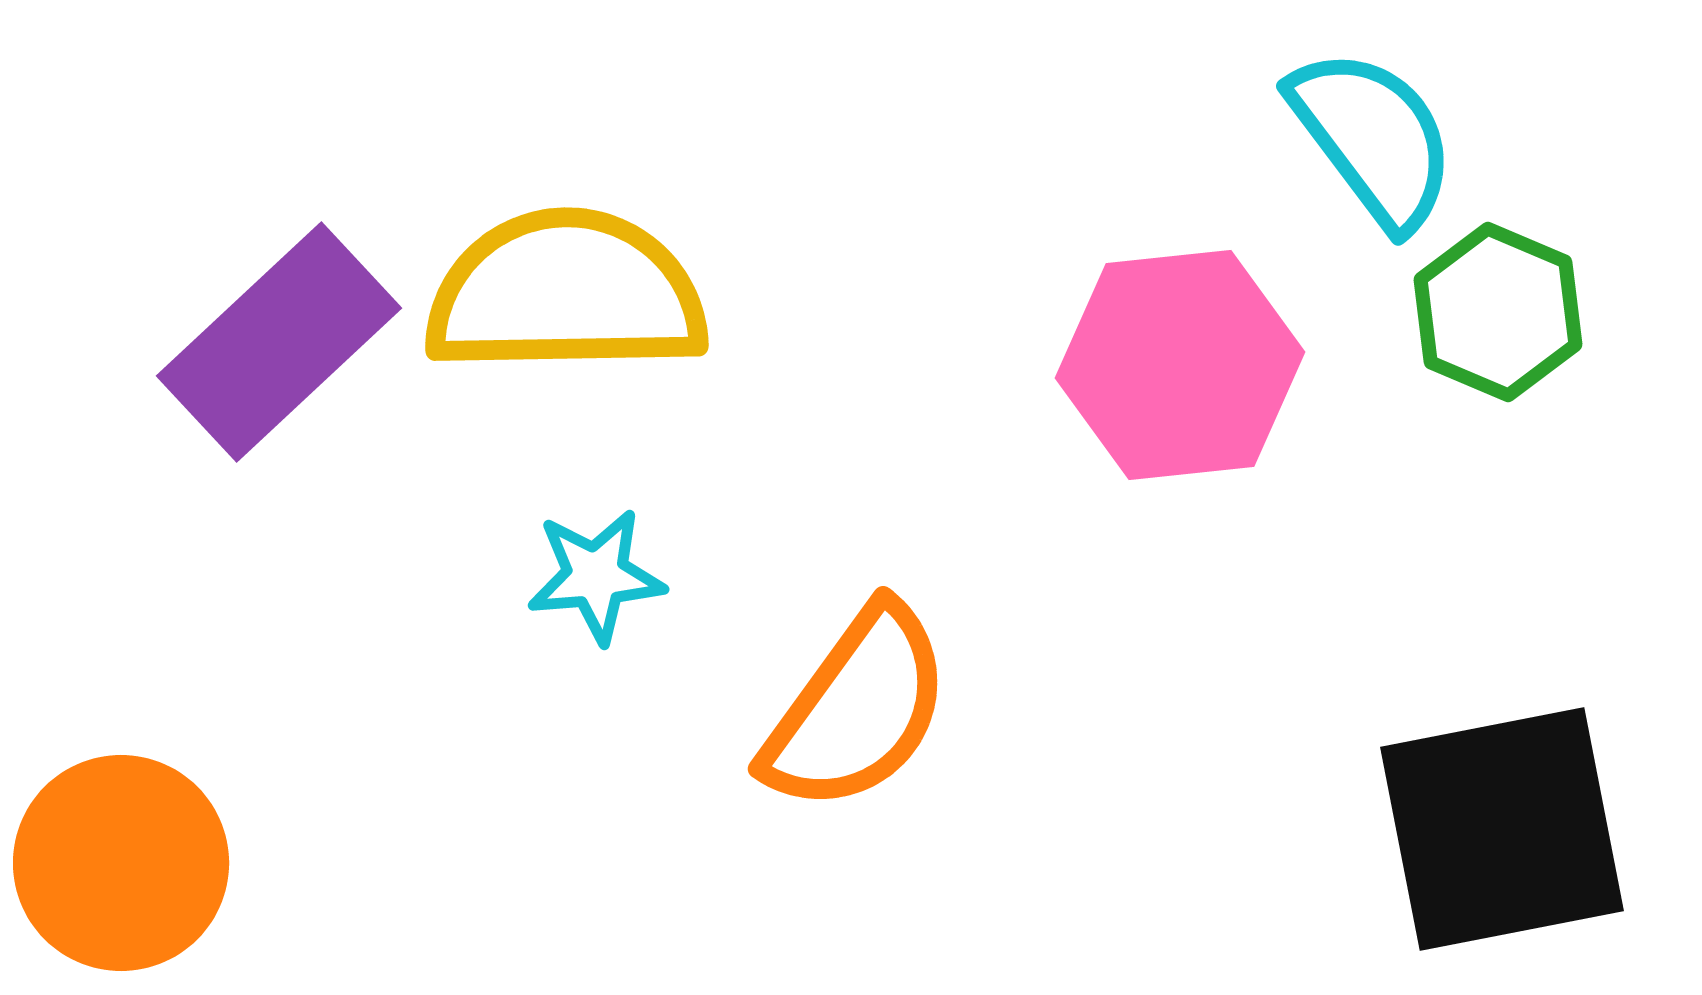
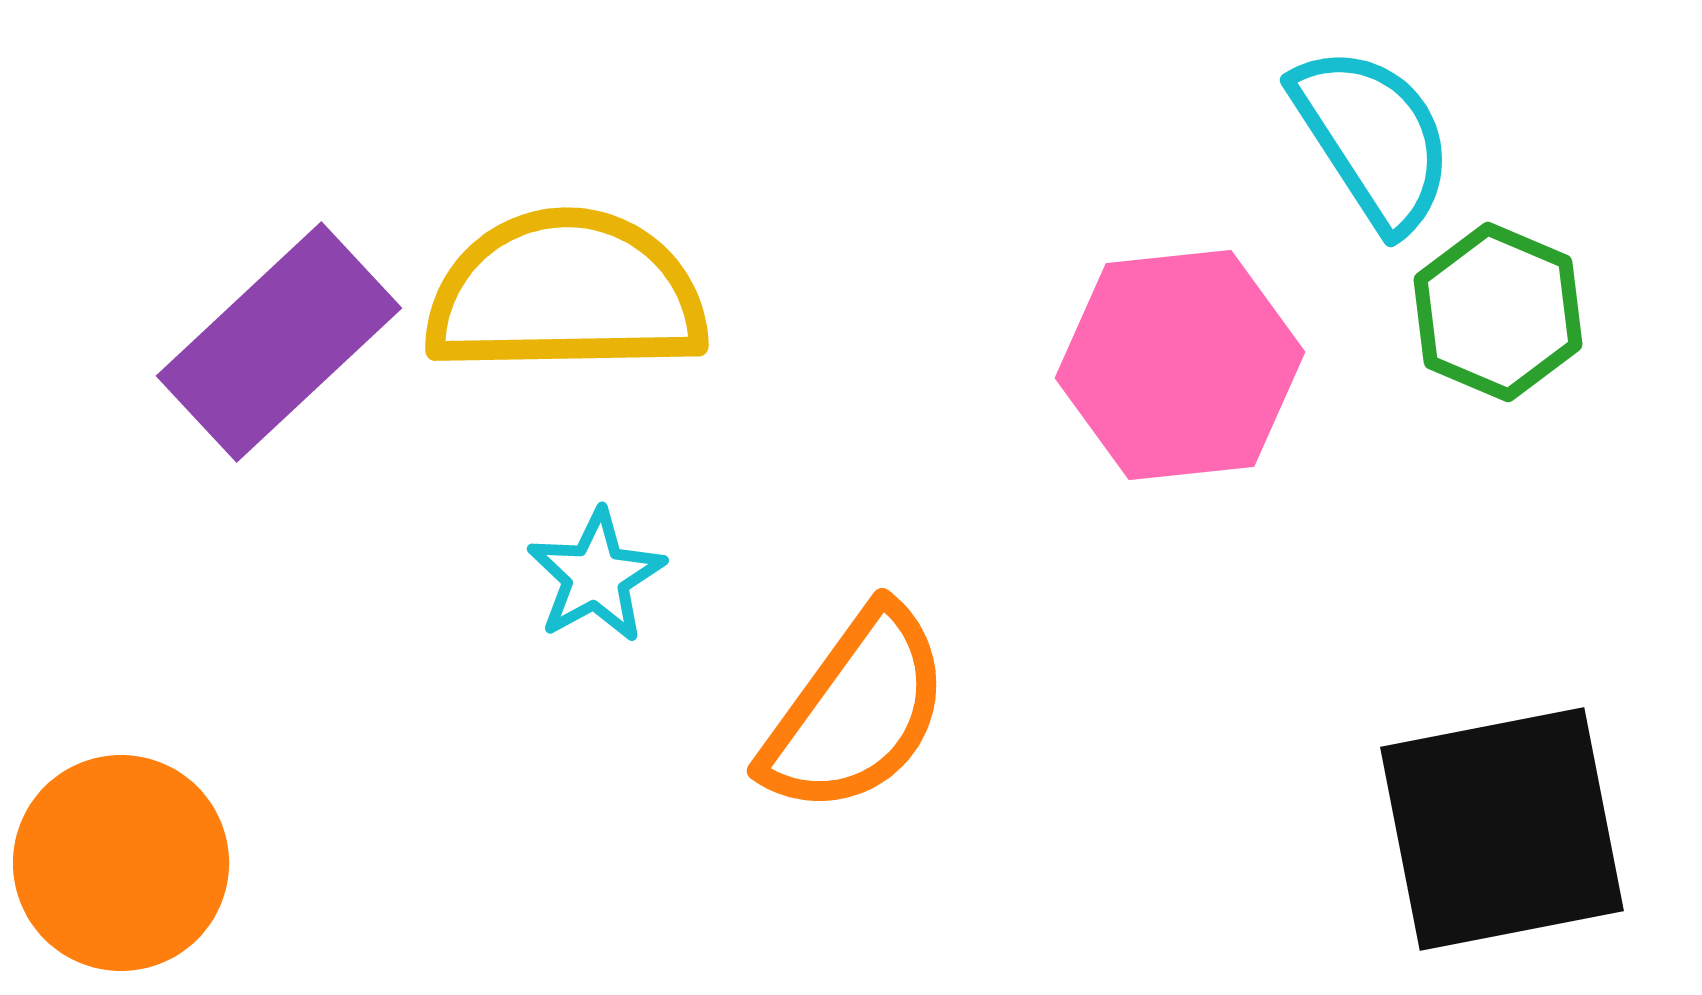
cyan semicircle: rotated 4 degrees clockwise
cyan star: rotated 24 degrees counterclockwise
orange semicircle: moved 1 px left, 2 px down
